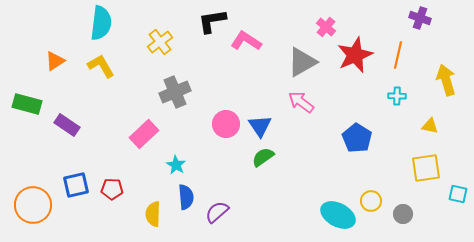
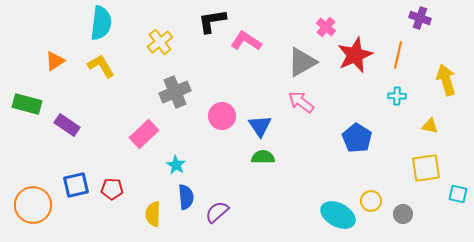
pink circle: moved 4 px left, 8 px up
green semicircle: rotated 35 degrees clockwise
